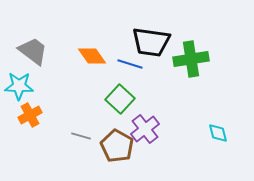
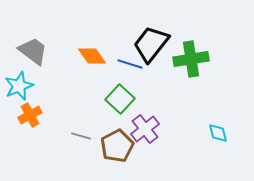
black trapezoid: moved 2 px down; rotated 120 degrees clockwise
cyan star: rotated 24 degrees counterclockwise
brown pentagon: rotated 16 degrees clockwise
